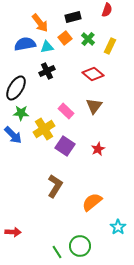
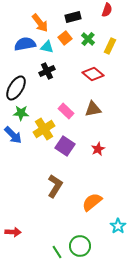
cyan triangle: rotated 24 degrees clockwise
brown triangle: moved 1 px left, 3 px down; rotated 42 degrees clockwise
cyan star: moved 1 px up
